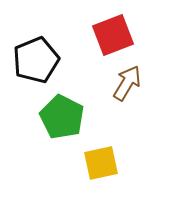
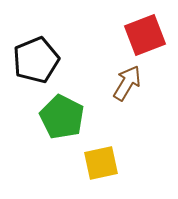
red square: moved 32 px right
